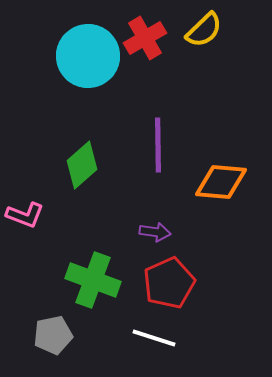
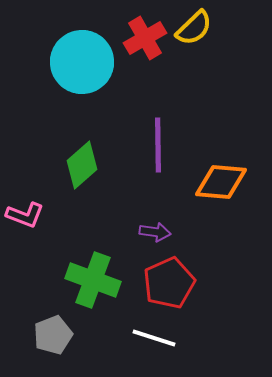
yellow semicircle: moved 10 px left, 2 px up
cyan circle: moved 6 px left, 6 px down
gray pentagon: rotated 9 degrees counterclockwise
